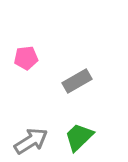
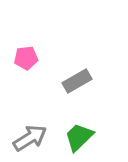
gray arrow: moved 1 px left, 3 px up
